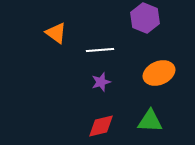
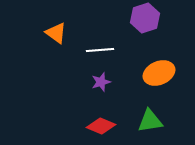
purple hexagon: rotated 20 degrees clockwise
green triangle: rotated 12 degrees counterclockwise
red diamond: rotated 36 degrees clockwise
